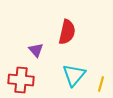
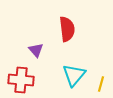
red semicircle: moved 3 px up; rotated 20 degrees counterclockwise
